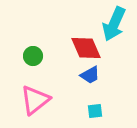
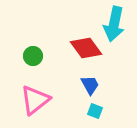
cyan arrow: rotated 12 degrees counterclockwise
red diamond: rotated 12 degrees counterclockwise
blue trapezoid: moved 10 px down; rotated 90 degrees counterclockwise
cyan square: rotated 28 degrees clockwise
